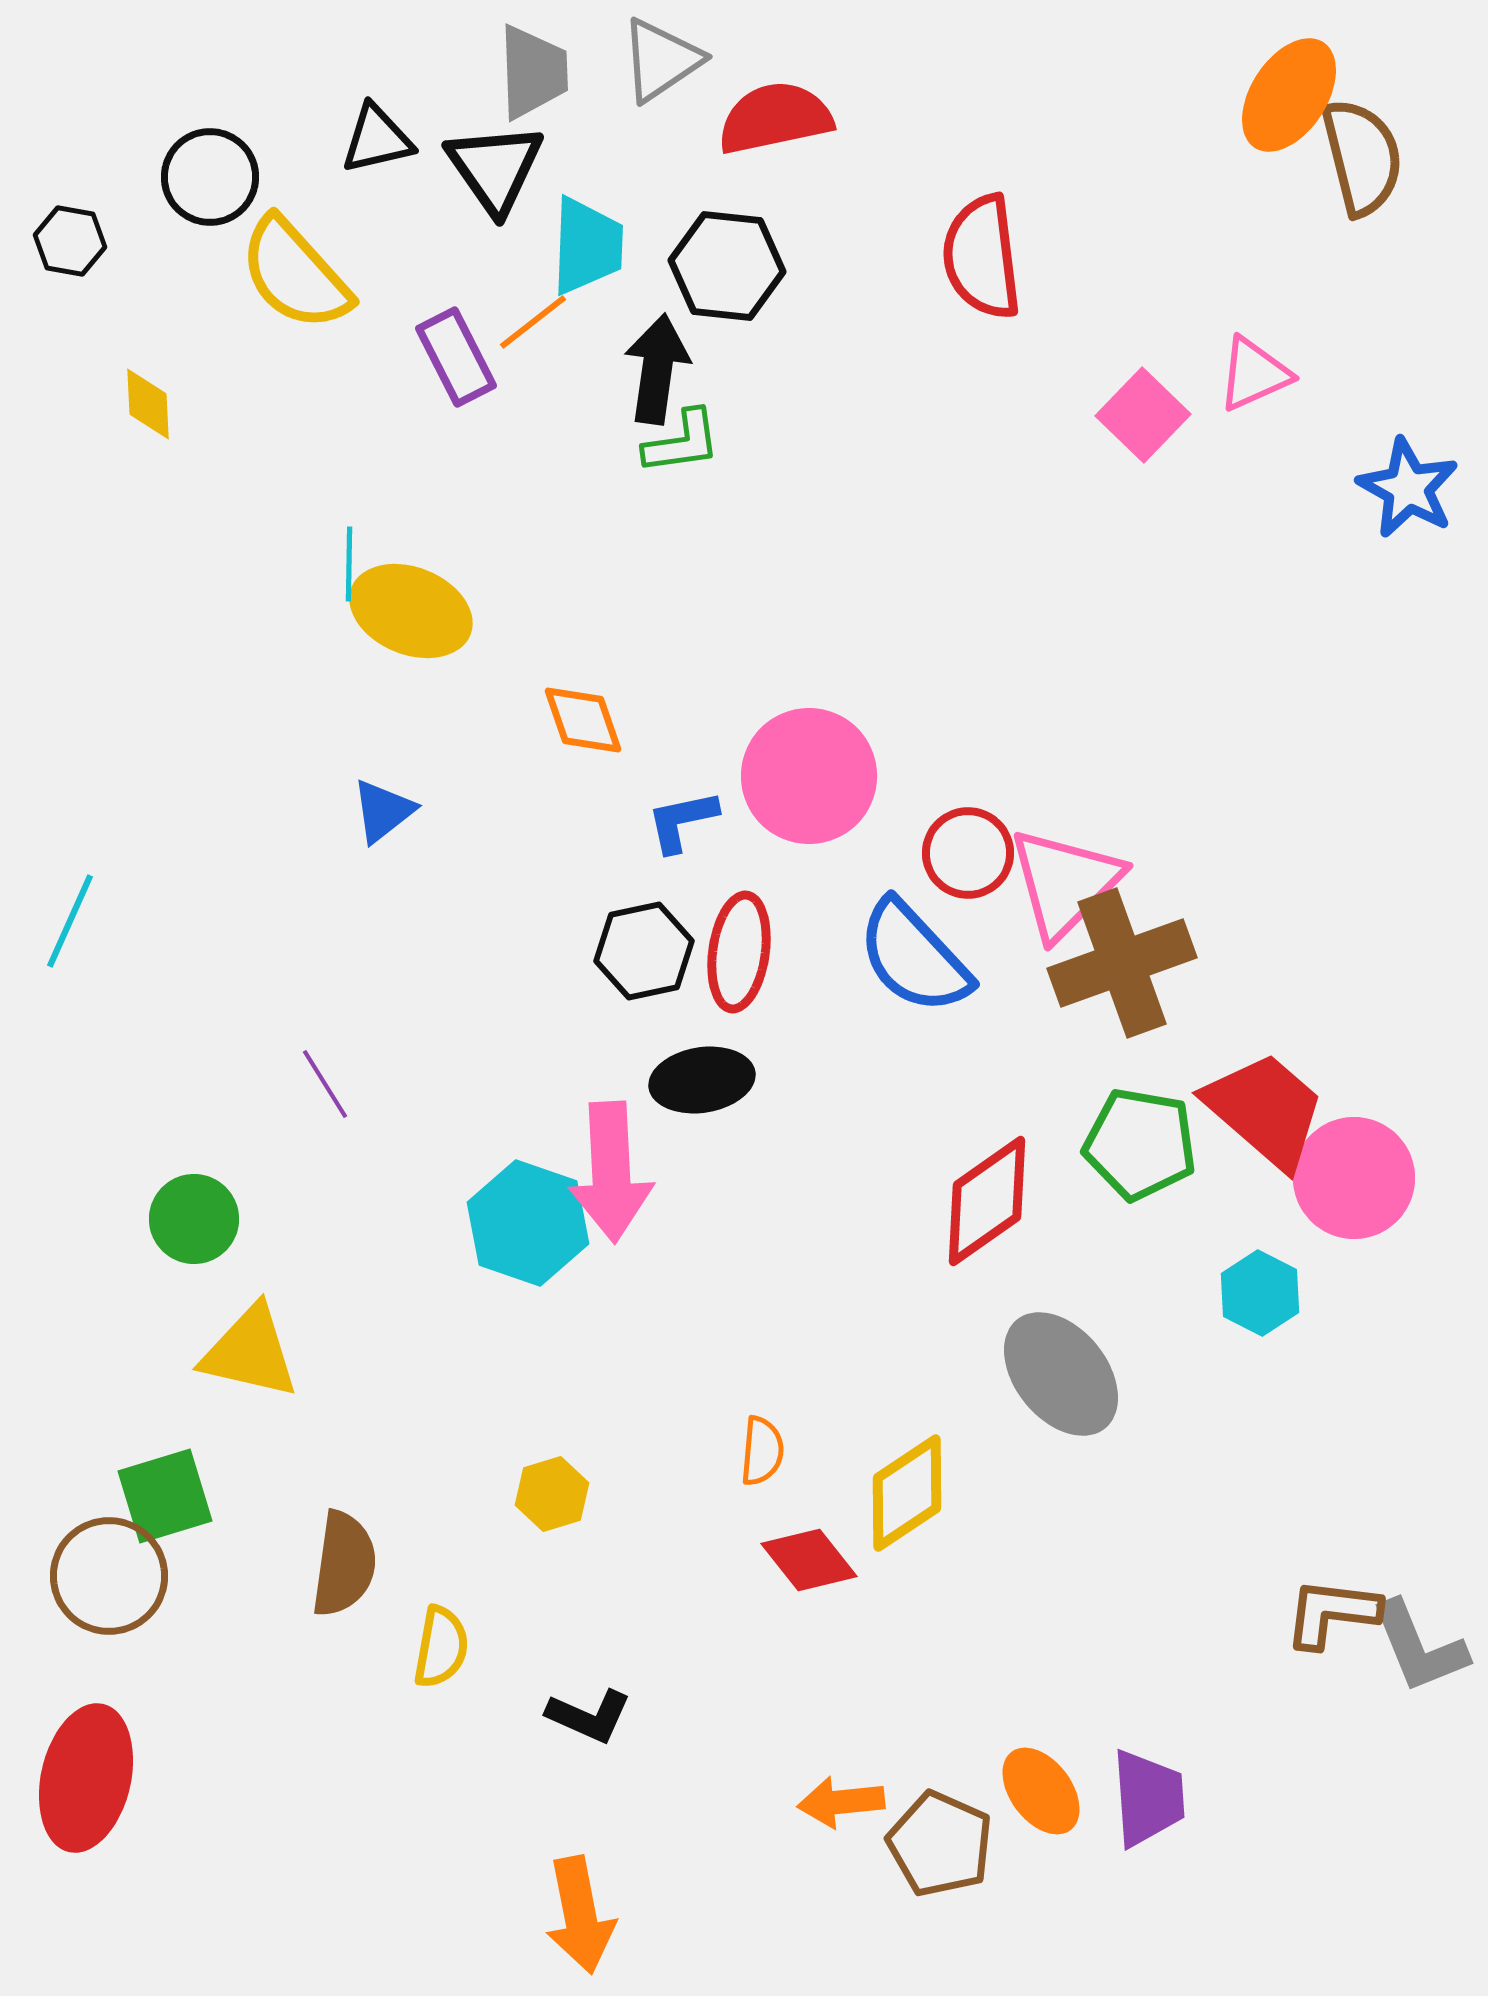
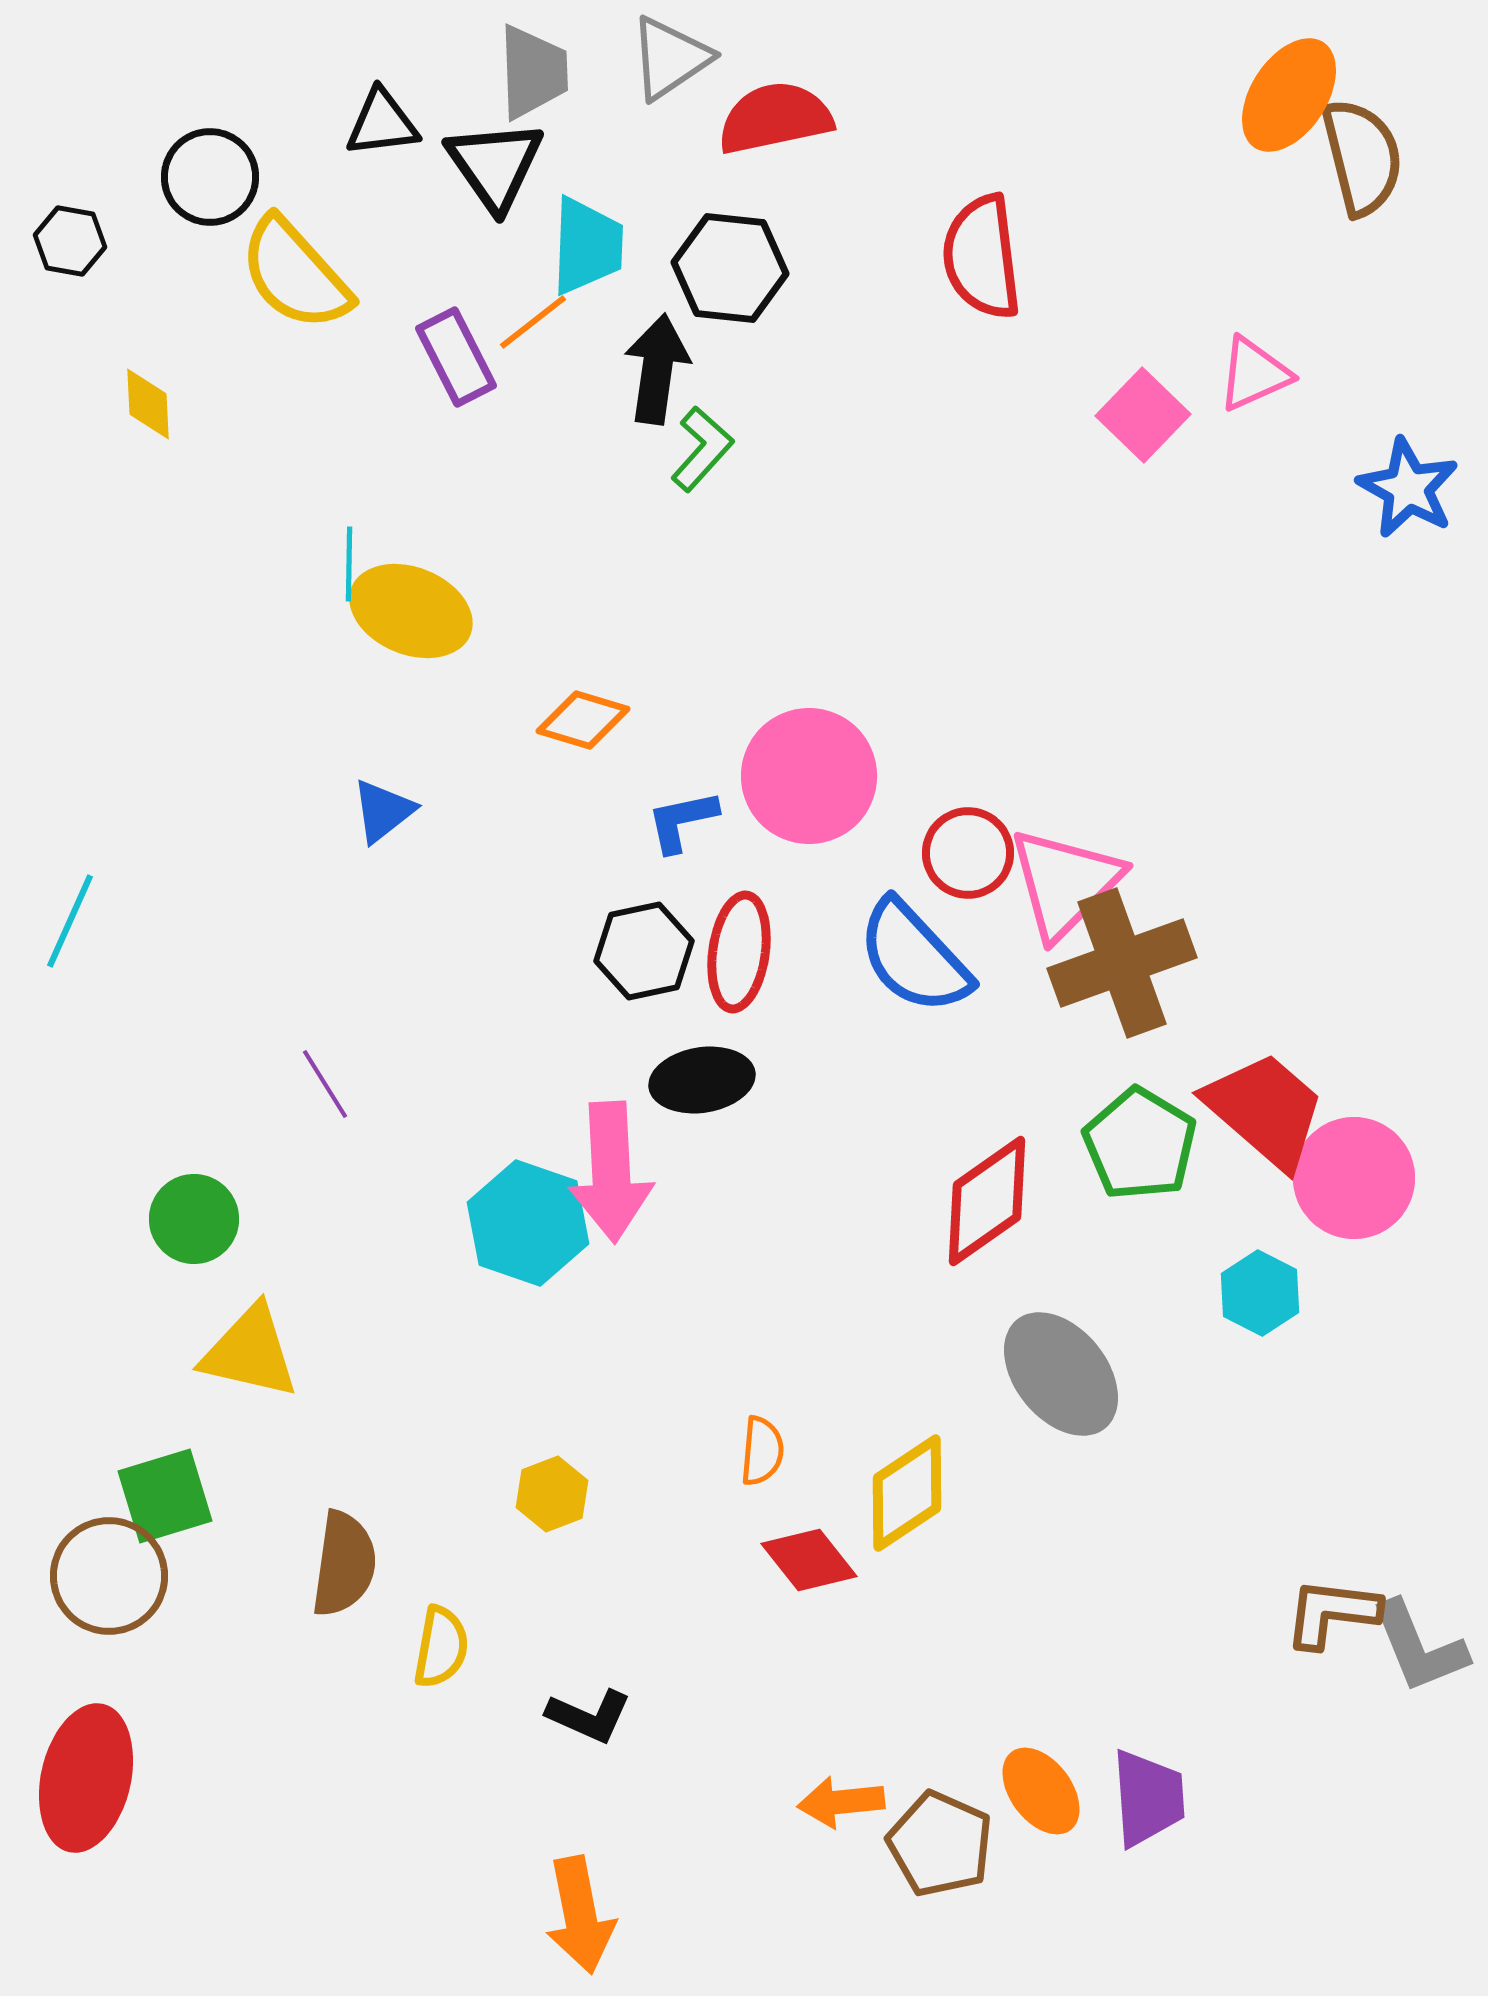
gray triangle at (661, 60): moved 9 px right, 2 px up
black triangle at (377, 139): moved 5 px right, 16 px up; rotated 6 degrees clockwise
black triangle at (495, 168): moved 3 px up
black hexagon at (727, 266): moved 3 px right, 2 px down
green L-shape at (682, 442): moved 20 px right, 7 px down; rotated 40 degrees counterclockwise
orange diamond at (583, 720): rotated 54 degrees counterclockwise
green pentagon at (1140, 1144): rotated 21 degrees clockwise
yellow hexagon at (552, 1494): rotated 4 degrees counterclockwise
